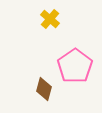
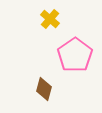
pink pentagon: moved 11 px up
